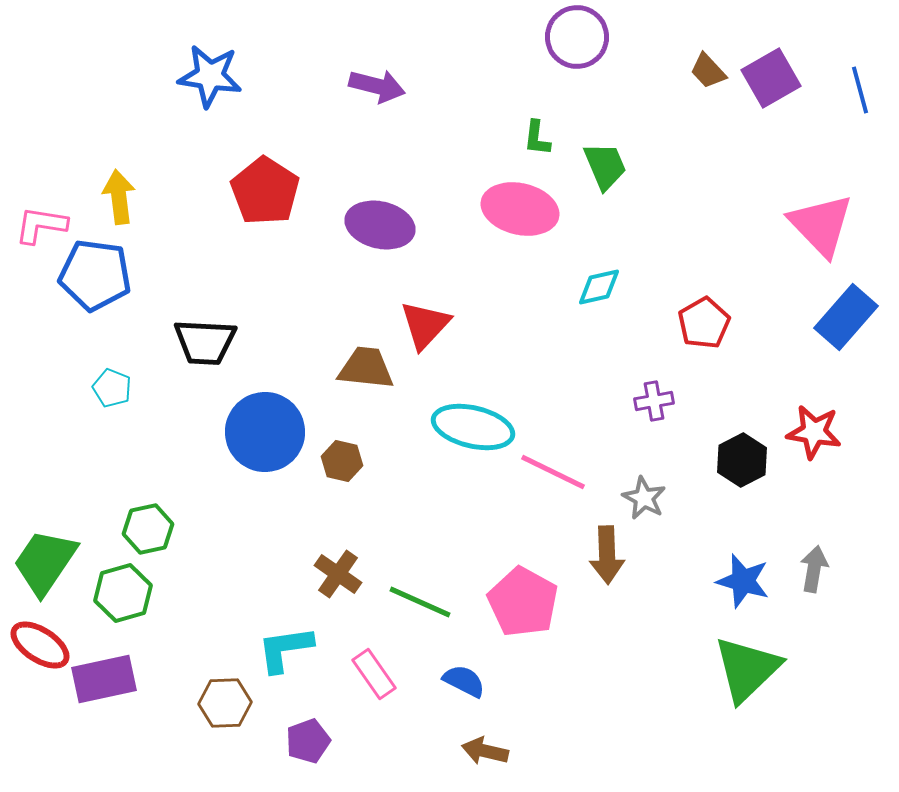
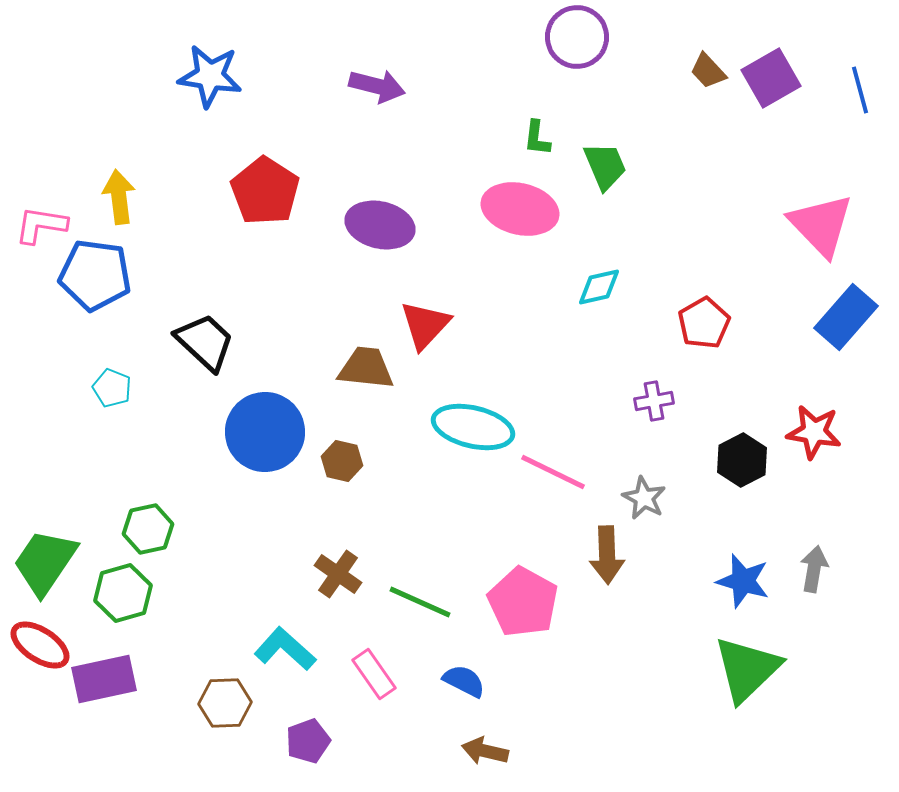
black trapezoid at (205, 342): rotated 140 degrees counterclockwise
cyan L-shape at (285, 649): rotated 50 degrees clockwise
